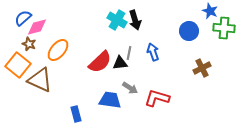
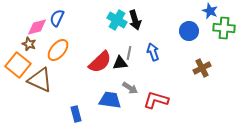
blue semicircle: moved 34 px right; rotated 24 degrees counterclockwise
red L-shape: moved 1 px left, 2 px down
